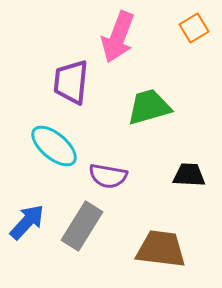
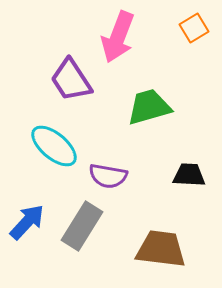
purple trapezoid: moved 2 px up; rotated 39 degrees counterclockwise
